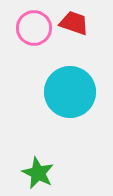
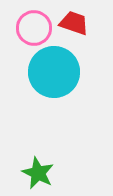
cyan circle: moved 16 px left, 20 px up
